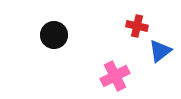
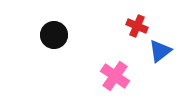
red cross: rotated 10 degrees clockwise
pink cross: rotated 28 degrees counterclockwise
